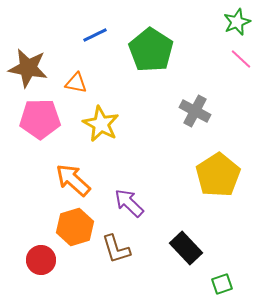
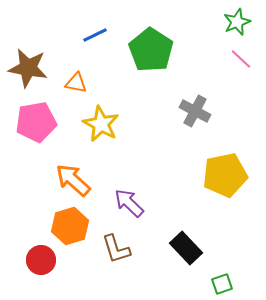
pink pentagon: moved 4 px left, 3 px down; rotated 9 degrees counterclockwise
yellow pentagon: moved 7 px right; rotated 21 degrees clockwise
orange hexagon: moved 5 px left, 1 px up
